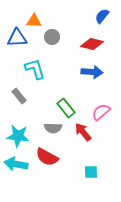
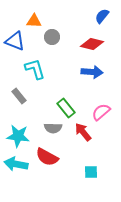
blue triangle: moved 2 px left, 3 px down; rotated 25 degrees clockwise
